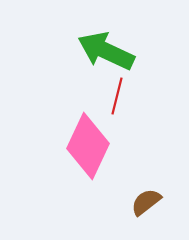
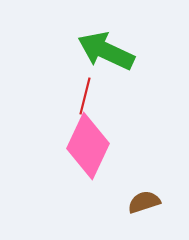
red line: moved 32 px left
brown semicircle: moved 2 px left; rotated 20 degrees clockwise
